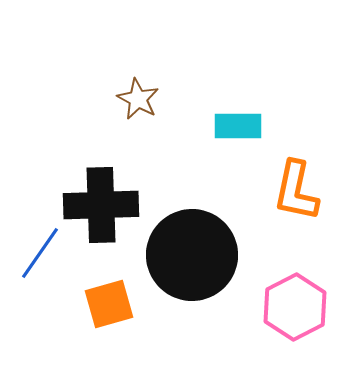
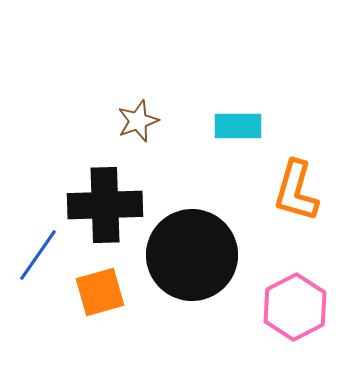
brown star: moved 22 px down; rotated 24 degrees clockwise
orange L-shape: rotated 4 degrees clockwise
black cross: moved 4 px right
blue line: moved 2 px left, 2 px down
orange square: moved 9 px left, 12 px up
